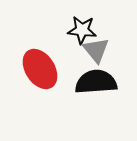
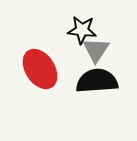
gray triangle: rotated 12 degrees clockwise
black semicircle: moved 1 px right, 1 px up
